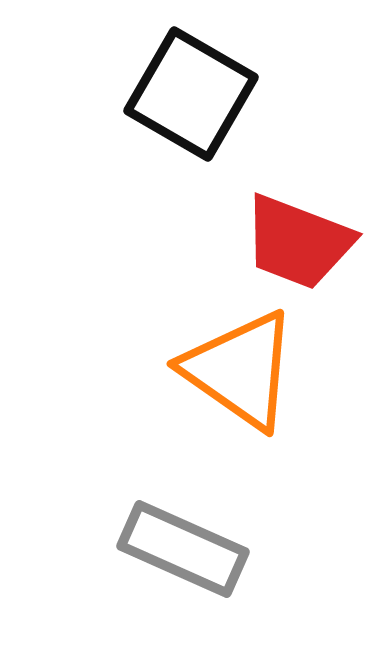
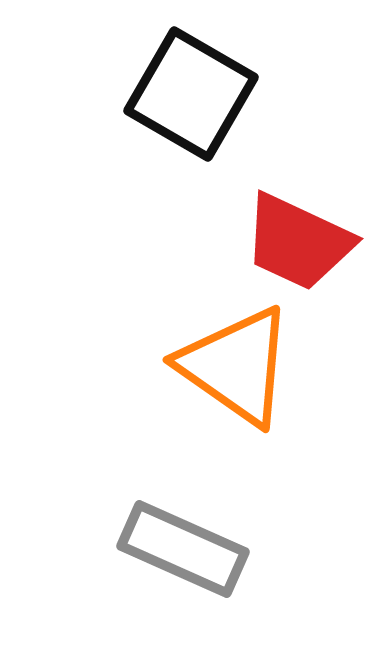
red trapezoid: rotated 4 degrees clockwise
orange triangle: moved 4 px left, 4 px up
